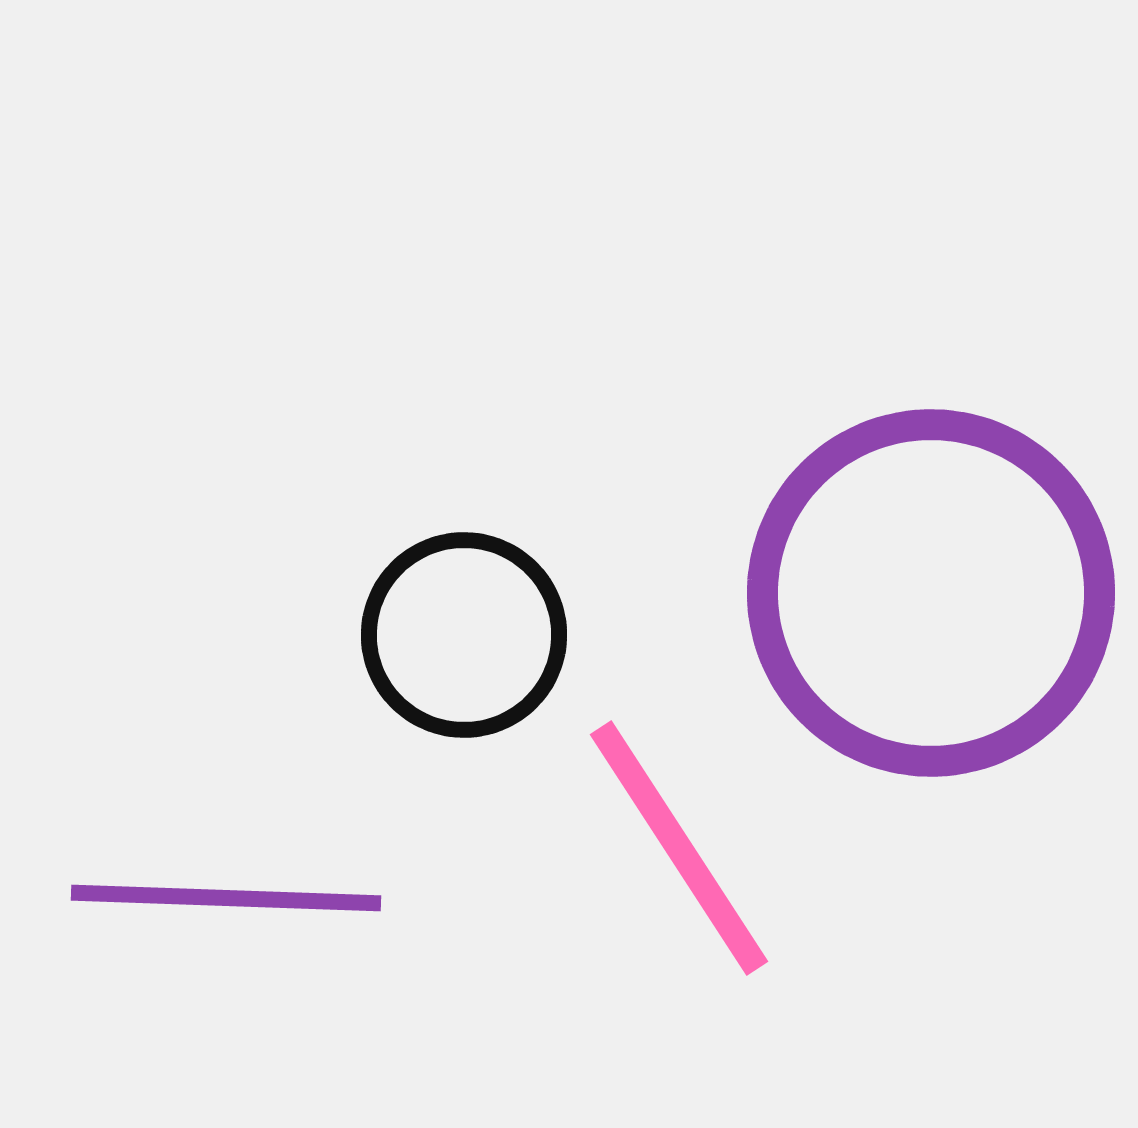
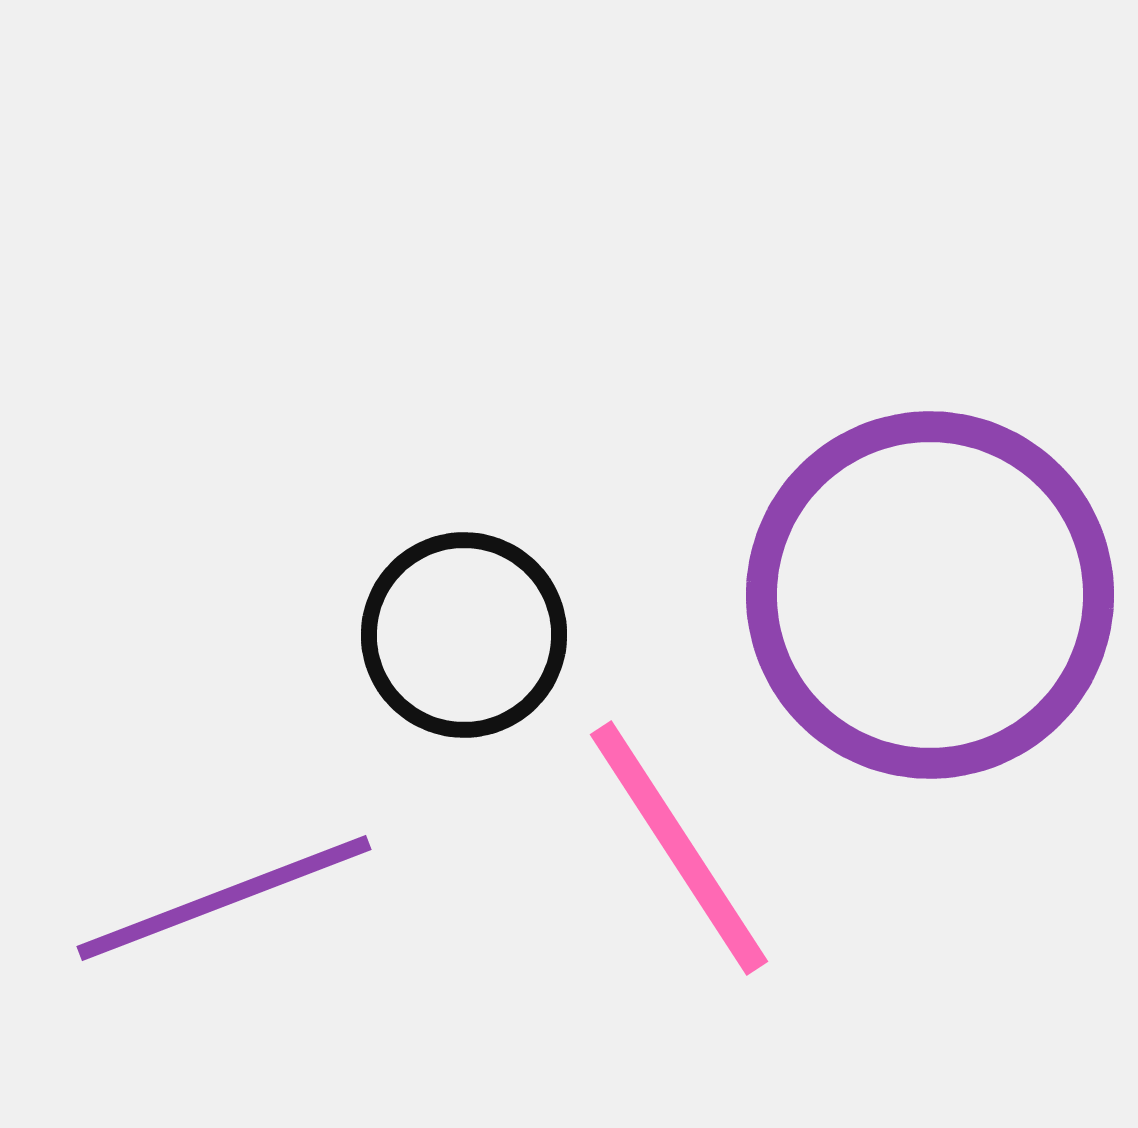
purple circle: moved 1 px left, 2 px down
purple line: moved 2 px left; rotated 23 degrees counterclockwise
